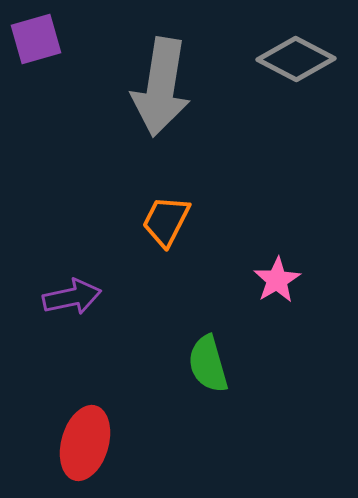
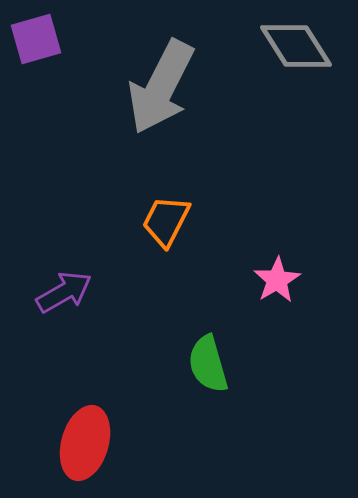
gray diamond: moved 13 px up; rotated 30 degrees clockwise
gray arrow: rotated 18 degrees clockwise
purple arrow: moved 8 px left, 5 px up; rotated 18 degrees counterclockwise
